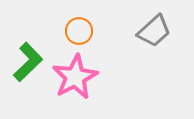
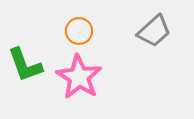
green L-shape: moved 3 px left, 3 px down; rotated 114 degrees clockwise
pink star: moved 4 px right; rotated 12 degrees counterclockwise
